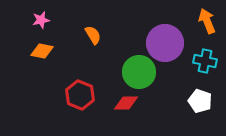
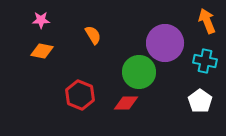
pink star: rotated 12 degrees clockwise
white pentagon: rotated 15 degrees clockwise
